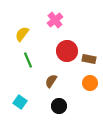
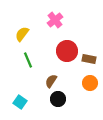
black circle: moved 1 px left, 7 px up
